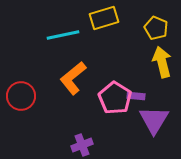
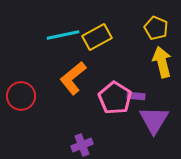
yellow rectangle: moved 7 px left, 19 px down; rotated 12 degrees counterclockwise
